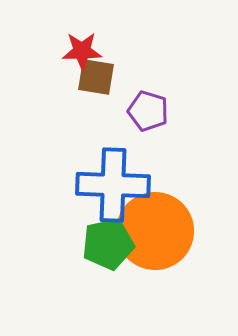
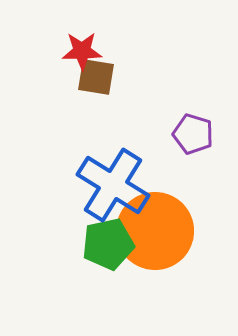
purple pentagon: moved 45 px right, 23 px down
blue cross: rotated 30 degrees clockwise
